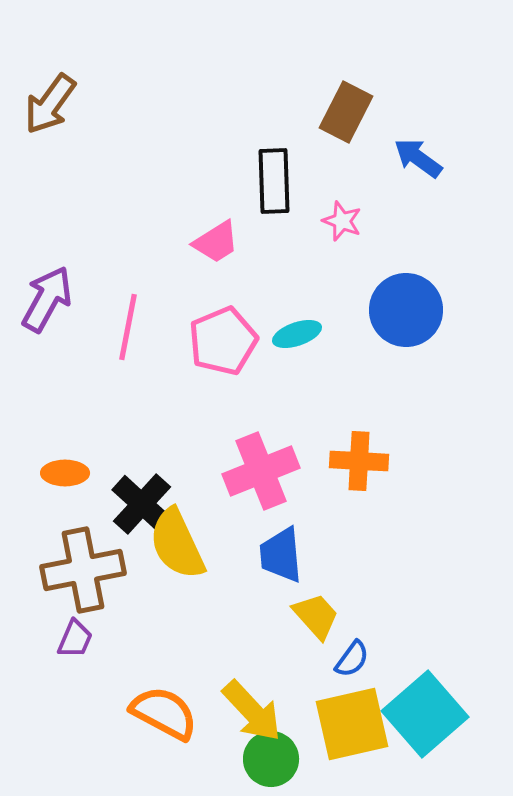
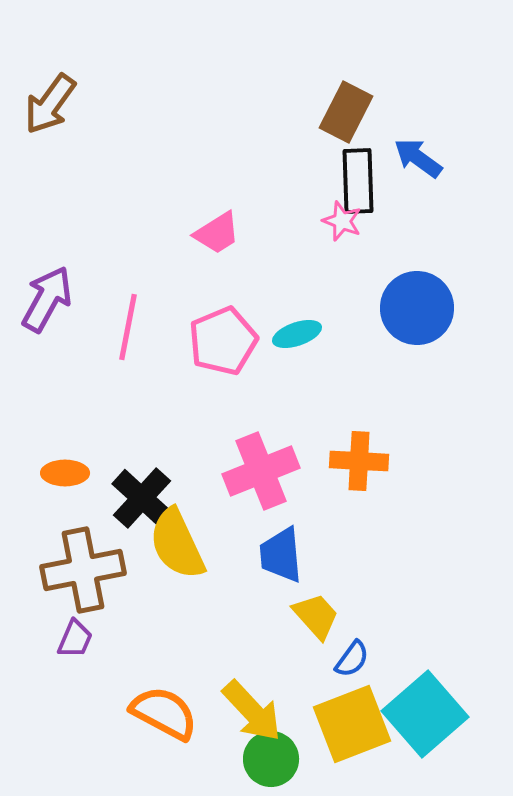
black rectangle: moved 84 px right
pink trapezoid: moved 1 px right, 9 px up
blue circle: moved 11 px right, 2 px up
black cross: moved 6 px up
yellow square: rotated 8 degrees counterclockwise
